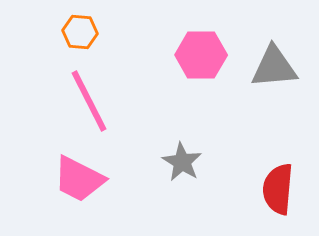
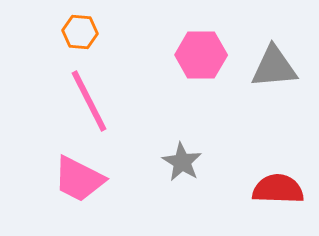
red semicircle: rotated 87 degrees clockwise
